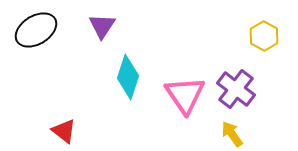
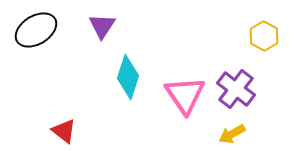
yellow arrow: rotated 84 degrees counterclockwise
